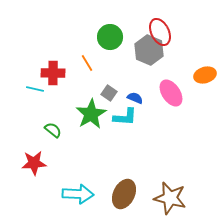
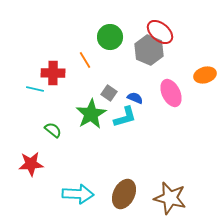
red ellipse: rotated 24 degrees counterclockwise
orange line: moved 2 px left, 3 px up
pink ellipse: rotated 8 degrees clockwise
cyan L-shape: rotated 20 degrees counterclockwise
red star: moved 3 px left, 1 px down
